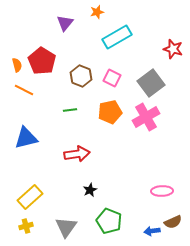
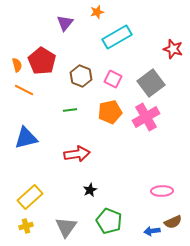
pink square: moved 1 px right, 1 px down
